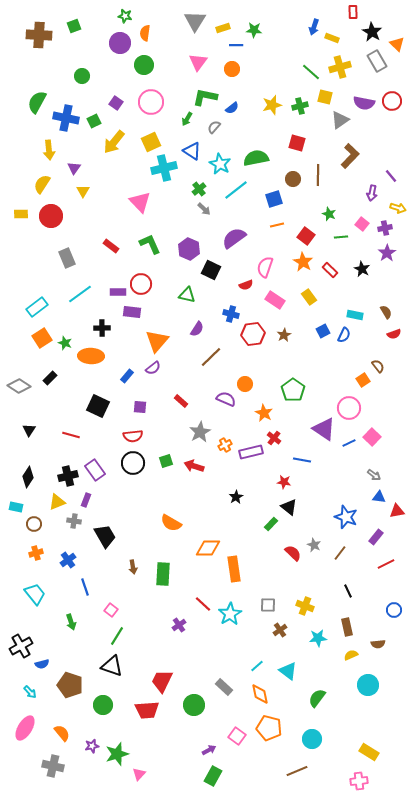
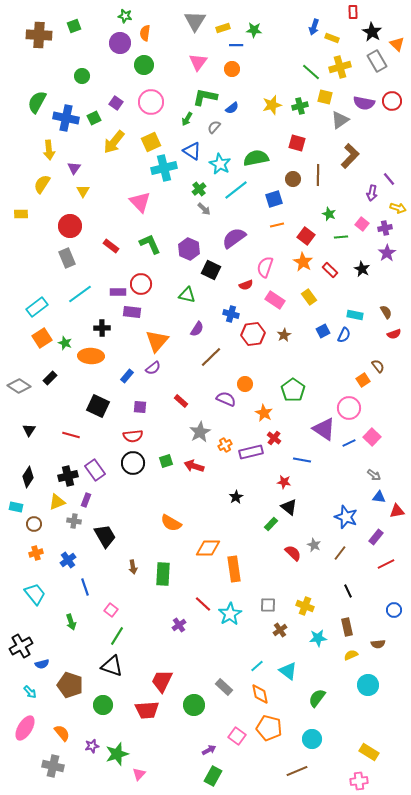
green square at (94, 121): moved 3 px up
purple line at (391, 176): moved 2 px left, 3 px down
red circle at (51, 216): moved 19 px right, 10 px down
